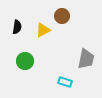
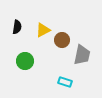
brown circle: moved 24 px down
gray trapezoid: moved 4 px left, 4 px up
